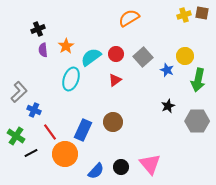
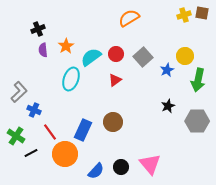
blue star: rotated 24 degrees clockwise
